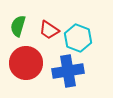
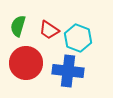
blue cross: rotated 16 degrees clockwise
